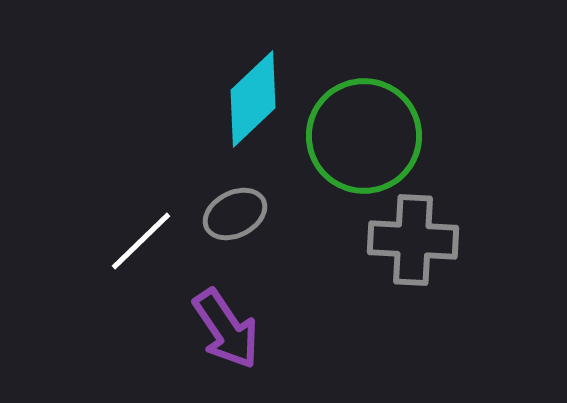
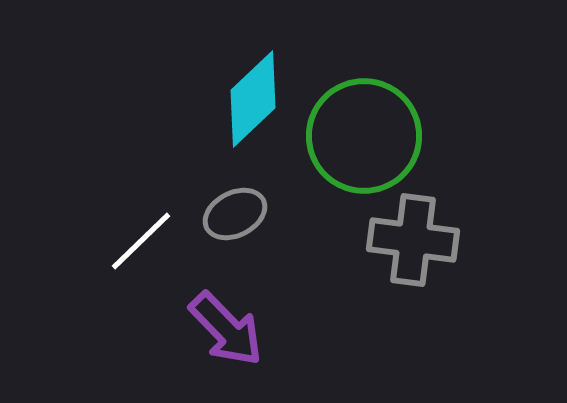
gray cross: rotated 4 degrees clockwise
purple arrow: rotated 10 degrees counterclockwise
